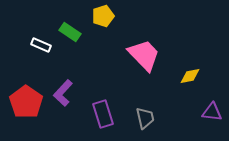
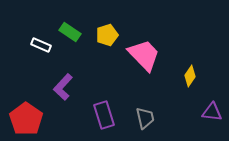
yellow pentagon: moved 4 px right, 19 px down
yellow diamond: rotated 45 degrees counterclockwise
purple L-shape: moved 6 px up
red pentagon: moved 17 px down
purple rectangle: moved 1 px right, 1 px down
